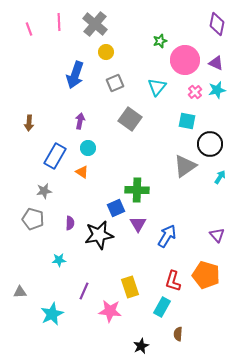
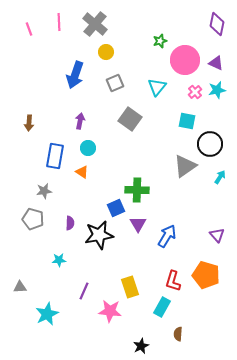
blue rectangle at (55, 156): rotated 20 degrees counterclockwise
gray triangle at (20, 292): moved 5 px up
cyan star at (52, 314): moved 5 px left
